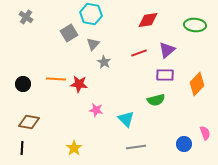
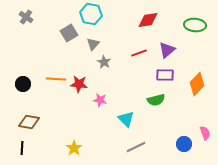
pink star: moved 4 px right, 10 px up
gray line: rotated 18 degrees counterclockwise
